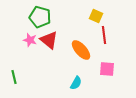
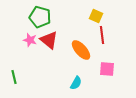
red line: moved 2 px left
